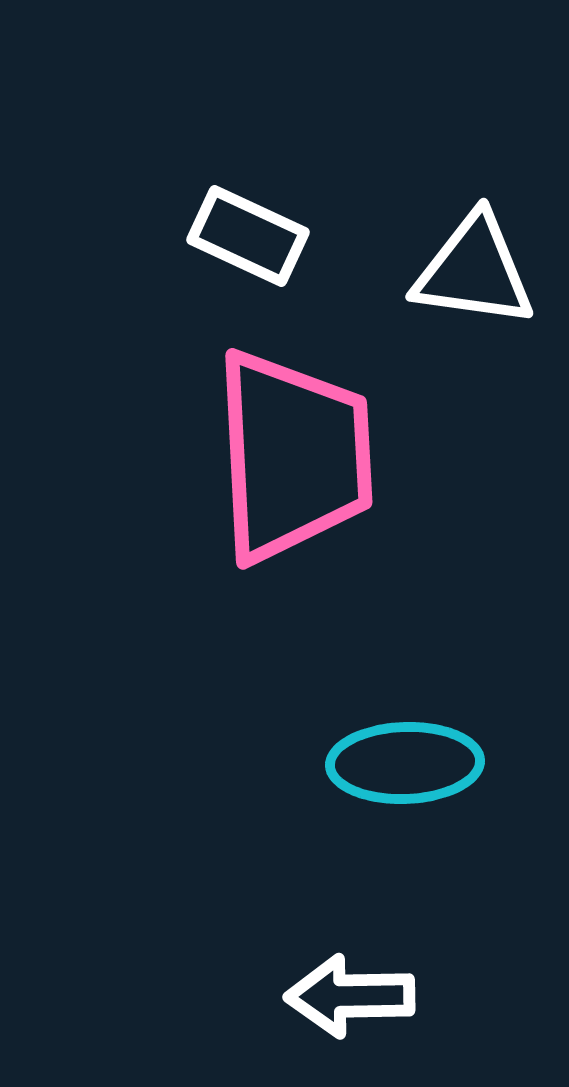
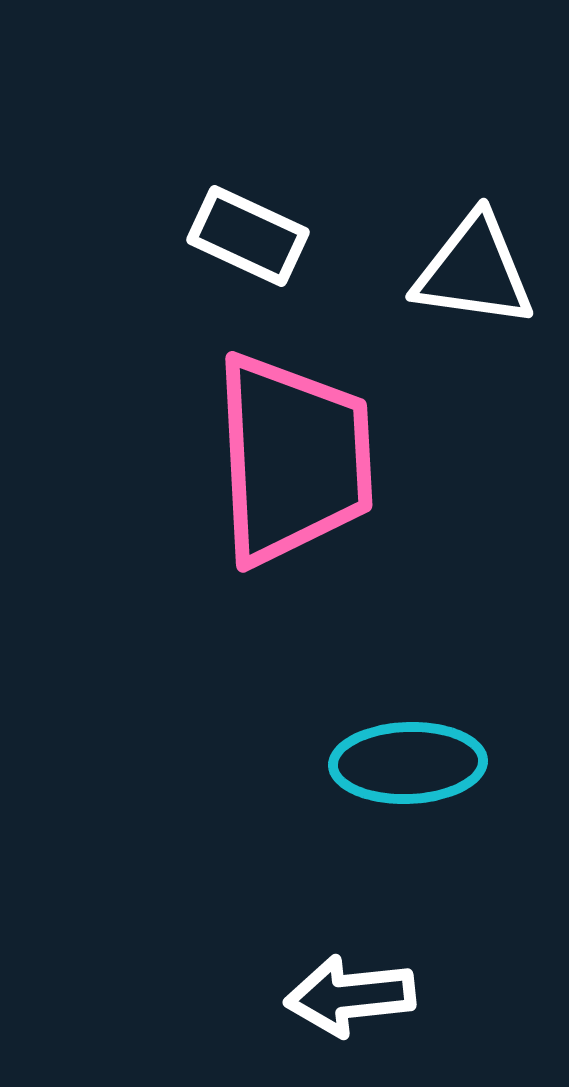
pink trapezoid: moved 3 px down
cyan ellipse: moved 3 px right
white arrow: rotated 5 degrees counterclockwise
